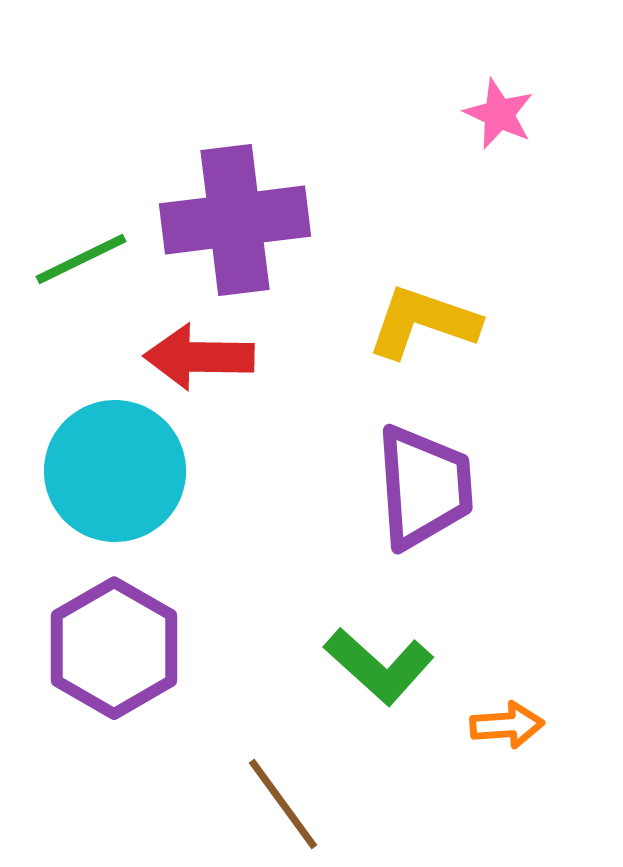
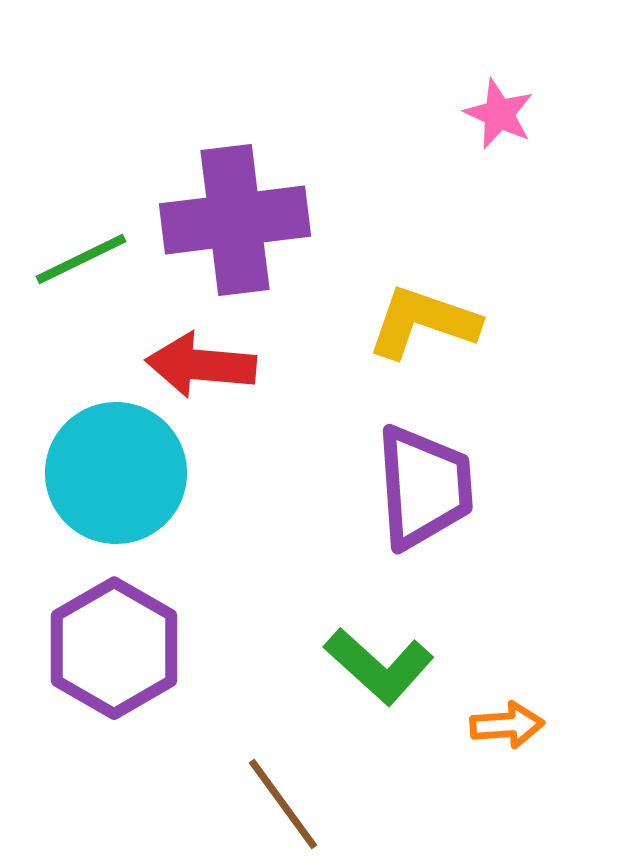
red arrow: moved 2 px right, 8 px down; rotated 4 degrees clockwise
cyan circle: moved 1 px right, 2 px down
